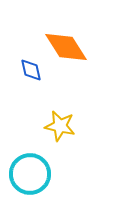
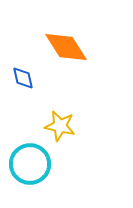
blue diamond: moved 8 px left, 8 px down
cyan circle: moved 10 px up
